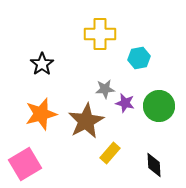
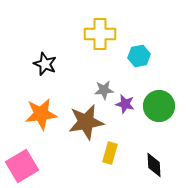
cyan hexagon: moved 2 px up
black star: moved 3 px right; rotated 15 degrees counterclockwise
gray star: moved 1 px left, 1 px down
purple star: moved 1 px down
orange star: rotated 8 degrees clockwise
brown star: moved 1 px down; rotated 18 degrees clockwise
yellow rectangle: rotated 25 degrees counterclockwise
pink square: moved 3 px left, 2 px down
